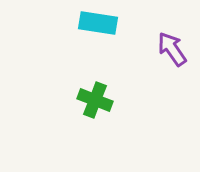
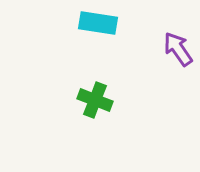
purple arrow: moved 6 px right
